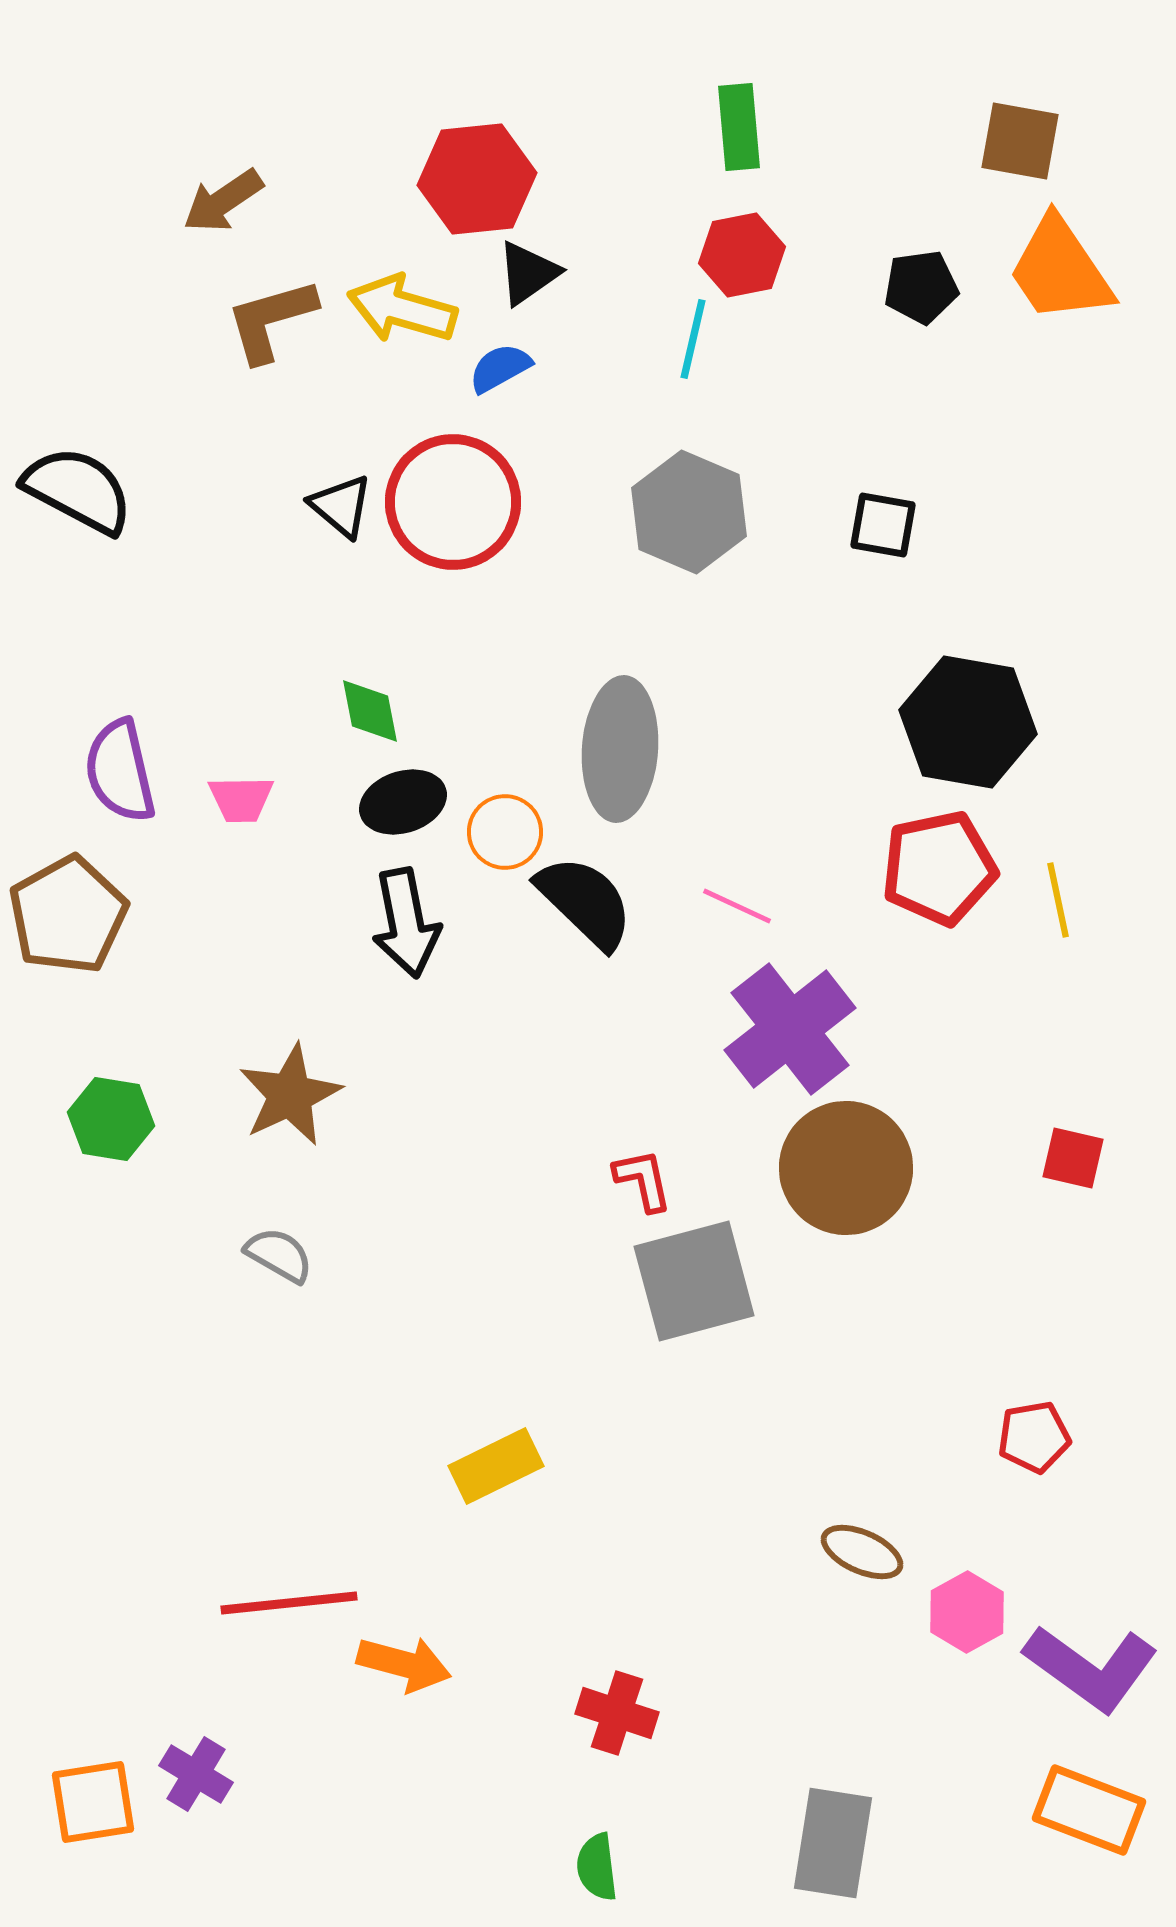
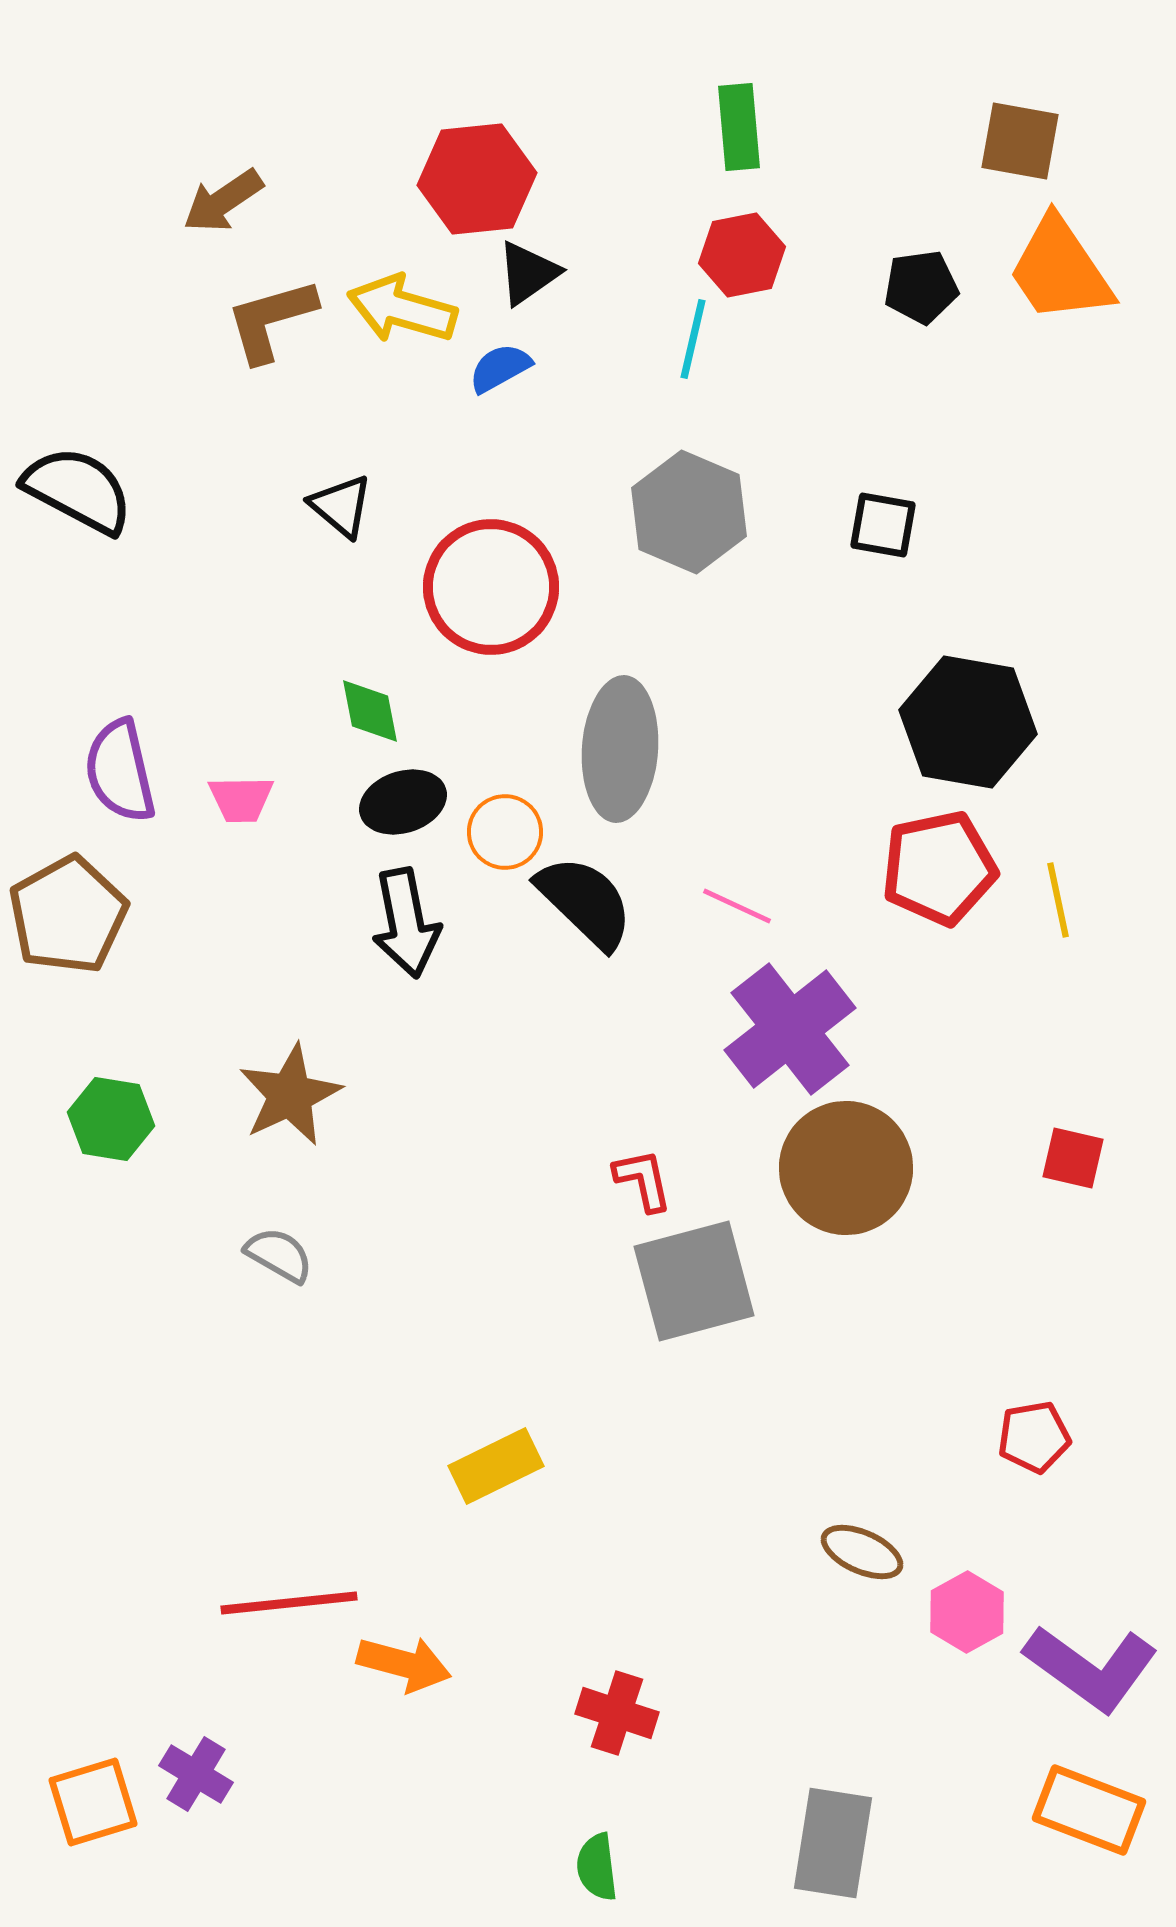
red circle at (453, 502): moved 38 px right, 85 px down
orange square at (93, 1802): rotated 8 degrees counterclockwise
